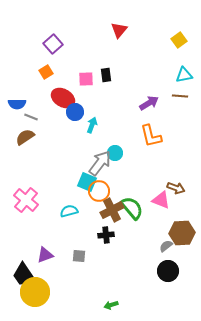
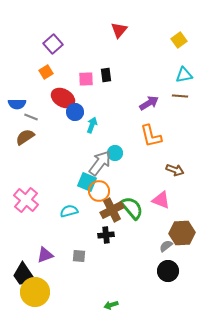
brown arrow: moved 1 px left, 18 px up
